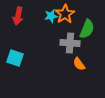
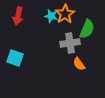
cyan star: rotated 24 degrees clockwise
gray cross: rotated 12 degrees counterclockwise
